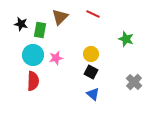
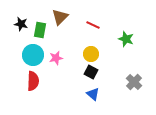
red line: moved 11 px down
